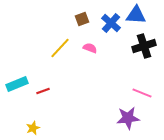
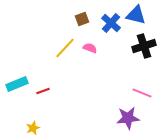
blue triangle: rotated 10 degrees clockwise
yellow line: moved 5 px right
